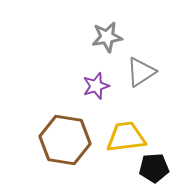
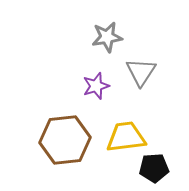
gray triangle: rotated 24 degrees counterclockwise
brown hexagon: rotated 15 degrees counterclockwise
